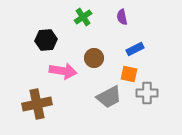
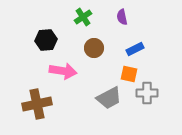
brown circle: moved 10 px up
gray trapezoid: moved 1 px down
